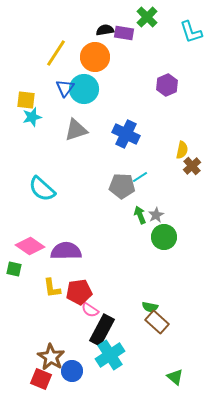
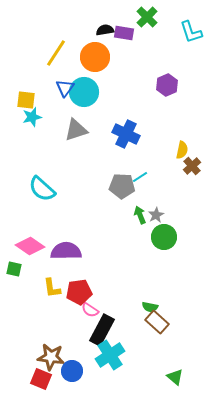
cyan circle: moved 3 px down
brown star: rotated 24 degrees counterclockwise
